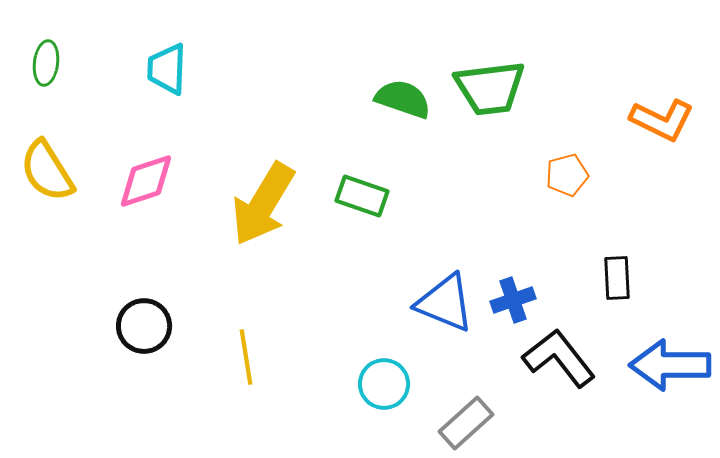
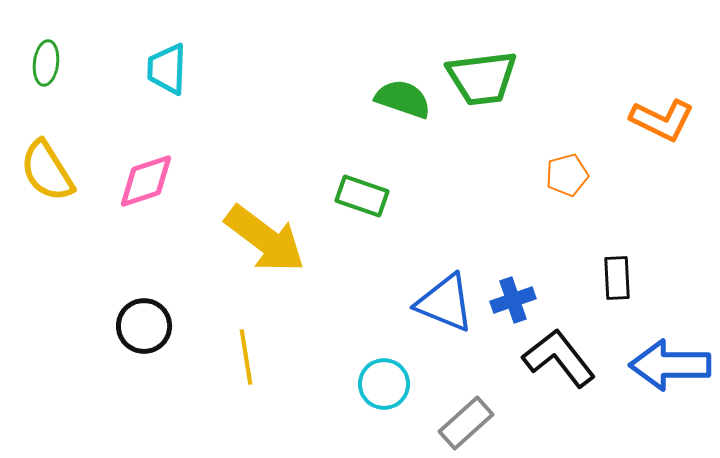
green trapezoid: moved 8 px left, 10 px up
yellow arrow: moved 2 px right, 35 px down; rotated 84 degrees counterclockwise
